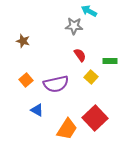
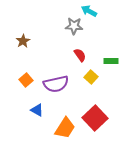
brown star: rotated 24 degrees clockwise
green rectangle: moved 1 px right
orange trapezoid: moved 2 px left, 1 px up
